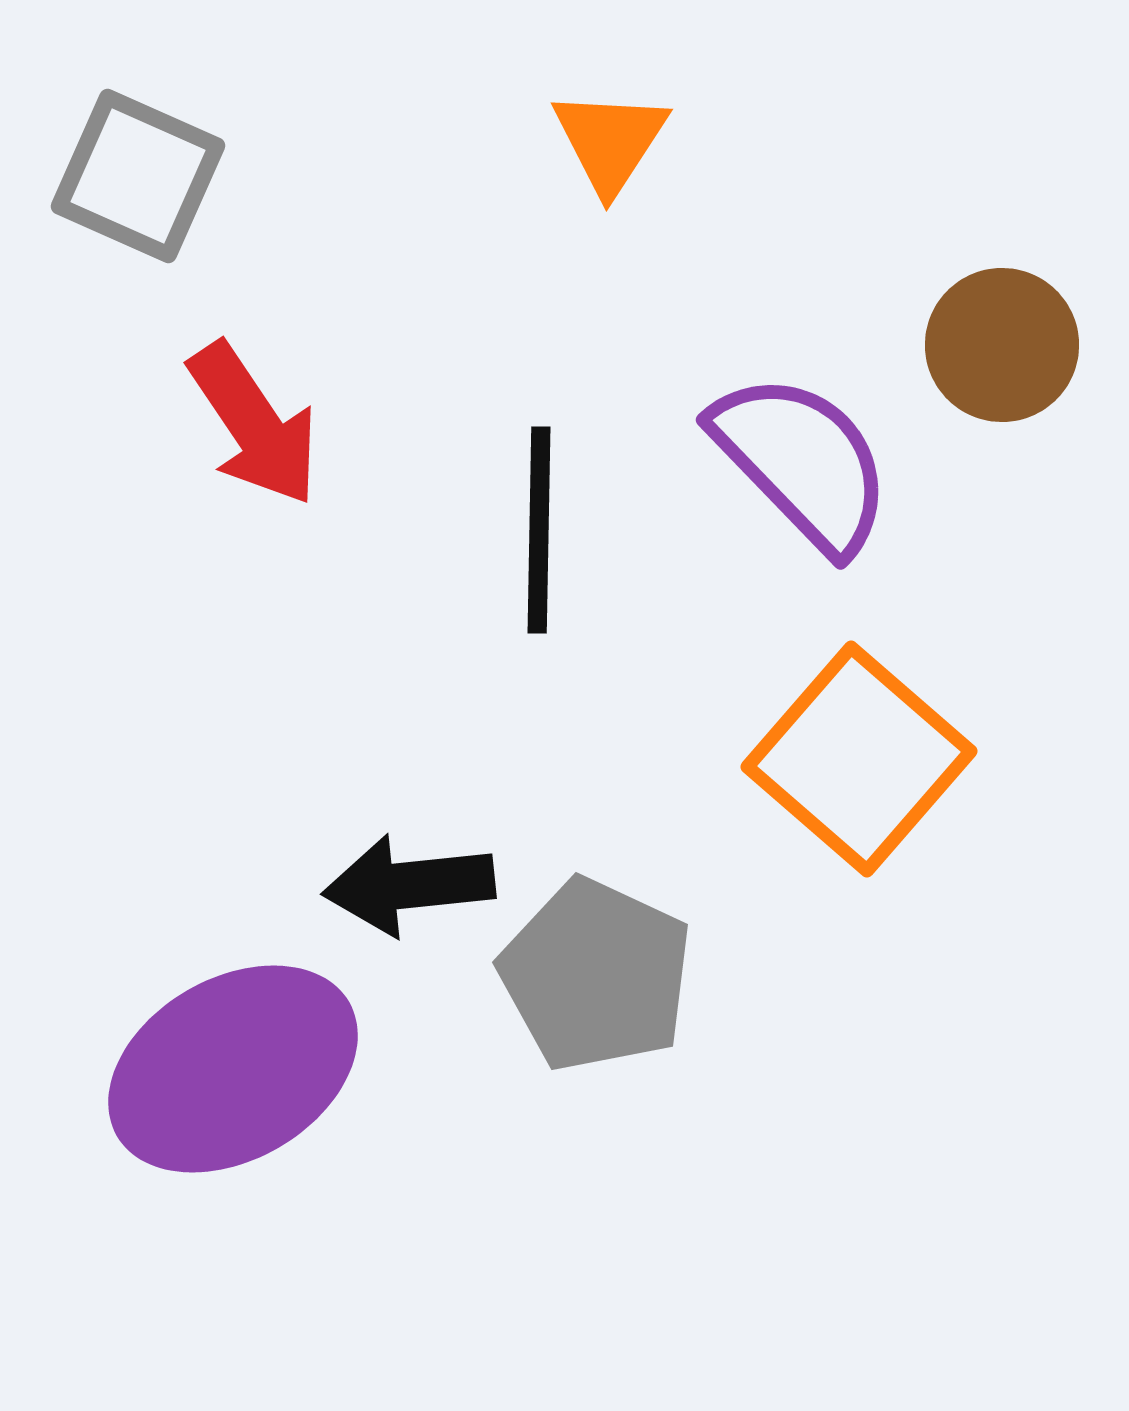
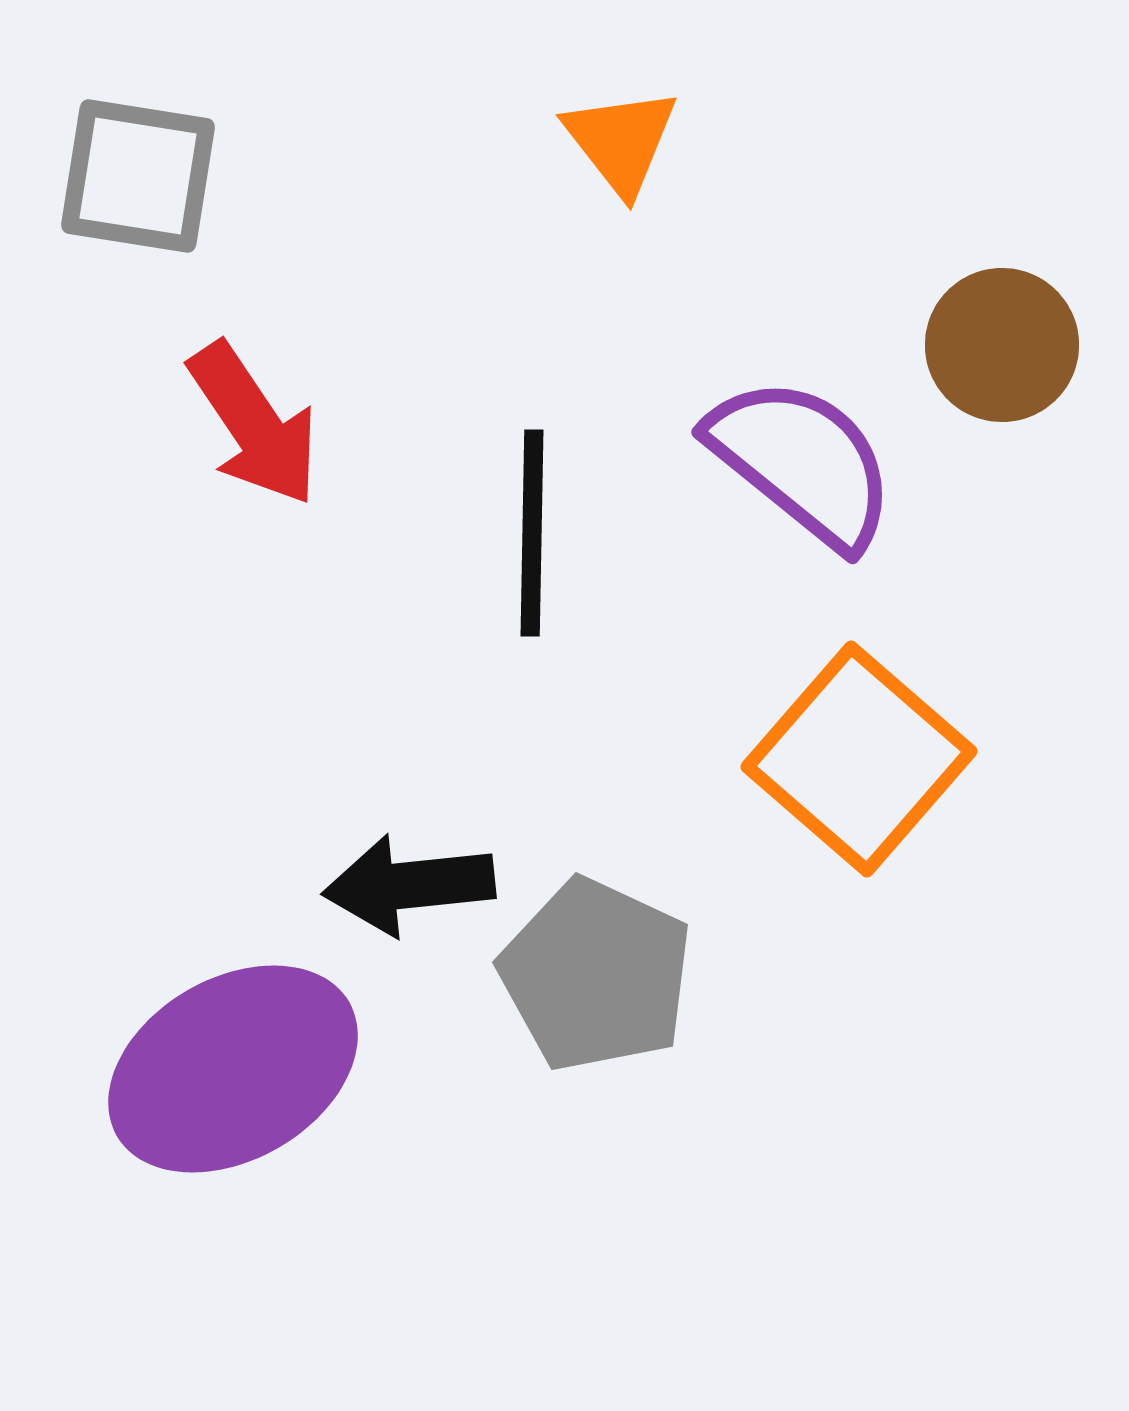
orange triangle: moved 11 px right; rotated 11 degrees counterclockwise
gray square: rotated 15 degrees counterclockwise
purple semicircle: rotated 7 degrees counterclockwise
black line: moved 7 px left, 3 px down
